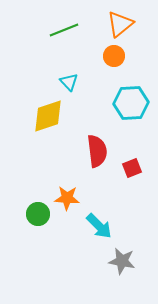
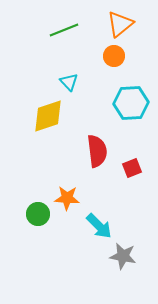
gray star: moved 1 px right, 5 px up
